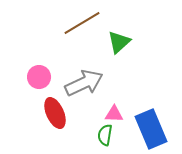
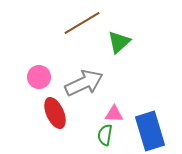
blue rectangle: moved 1 px left, 2 px down; rotated 6 degrees clockwise
